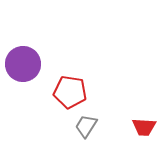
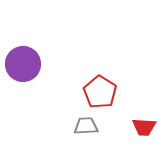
red pentagon: moved 30 px right; rotated 24 degrees clockwise
gray trapezoid: rotated 55 degrees clockwise
